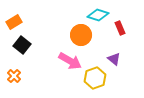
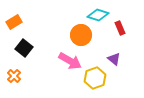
black square: moved 2 px right, 3 px down
